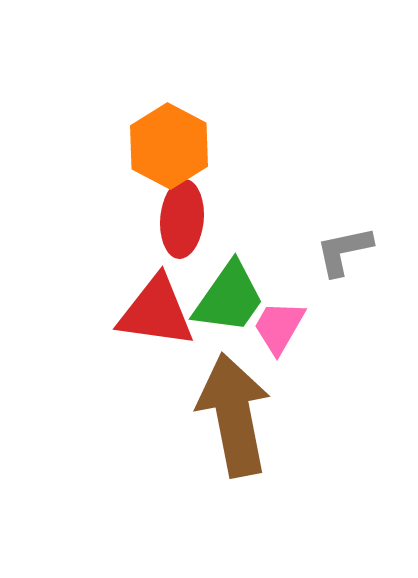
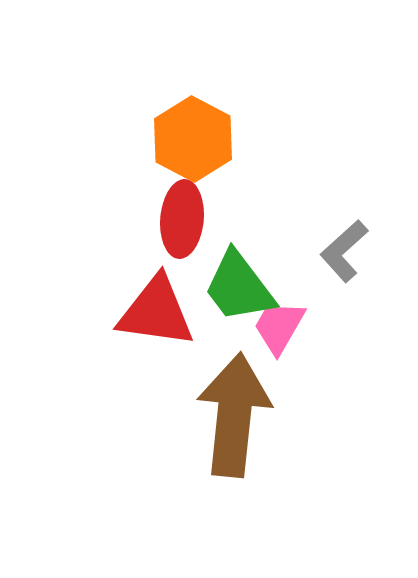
orange hexagon: moved 24 px right, 7 px up
gray L-shape: rotated 30 degrees counterclockwise
green trapezoid: moved 10 px right, 11 px up; rotated 108 degrees clockwise
brown arrow: rotated 17 degrees clockwise
